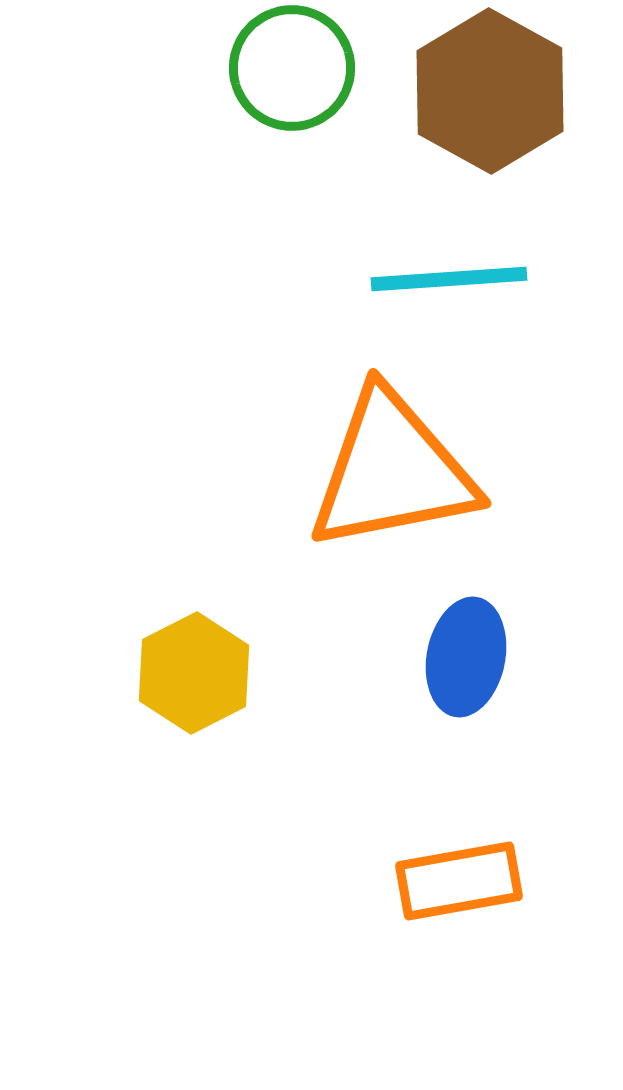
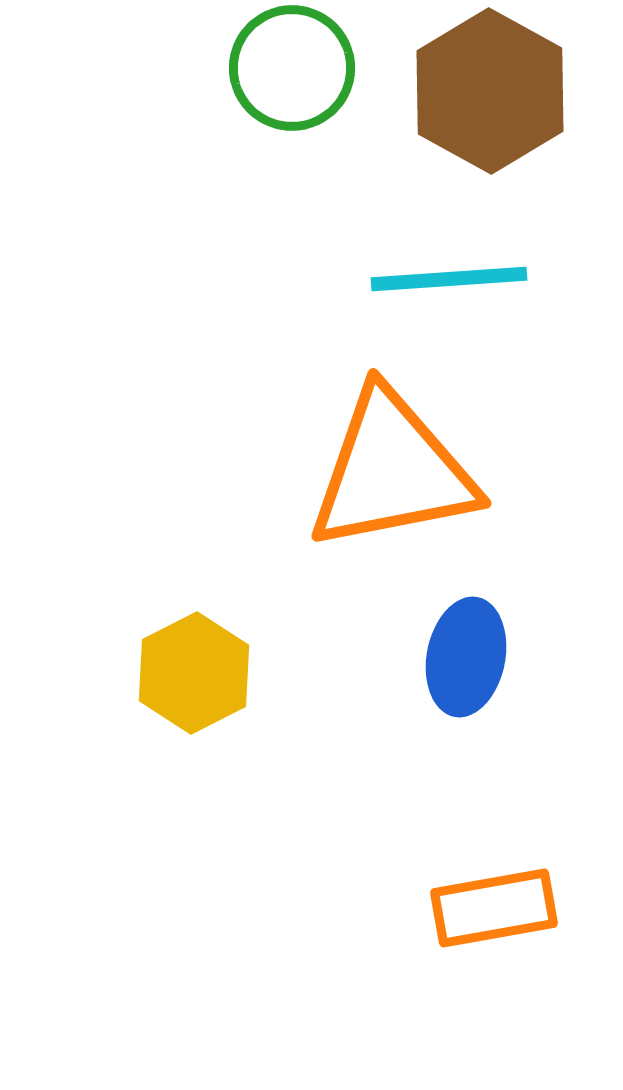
orange rectangle: moved 35 px right, 27 px down
